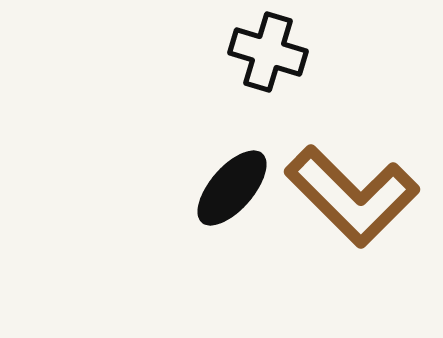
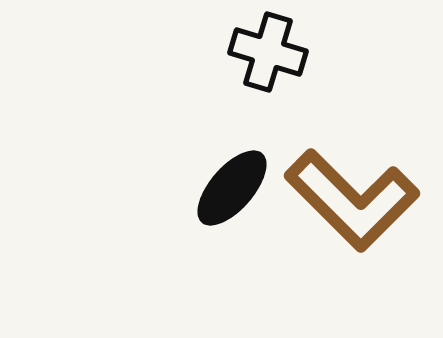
brown L-shape: moved 4 px down
